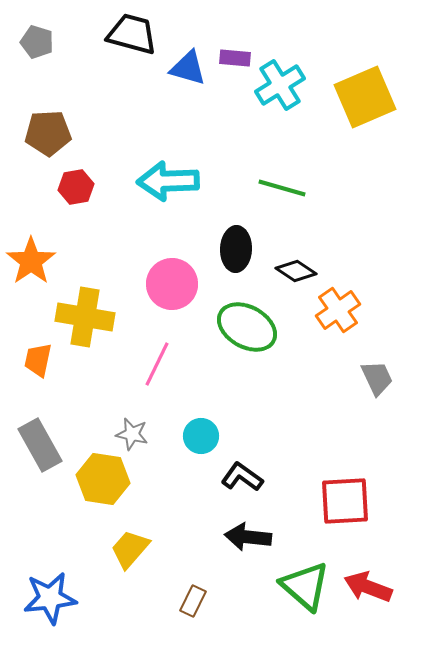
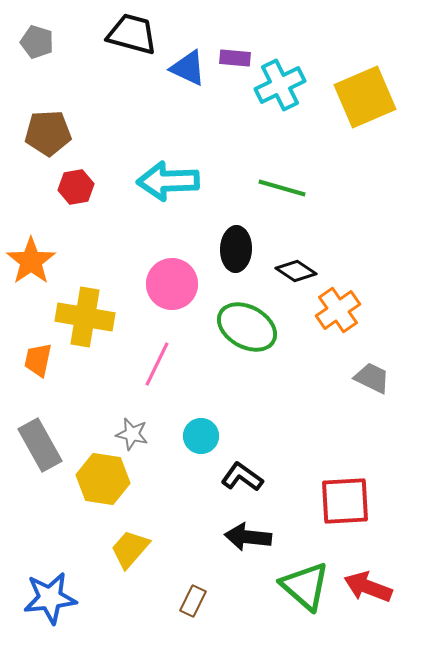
blue triangle: rotated 9 degrees clockwise
cyan cross: rotated 6 degrees clockwise
gray trapezoid: moved 5 px left; rotated 39 degrees counterclockwise
